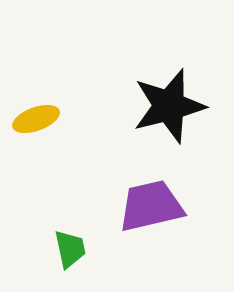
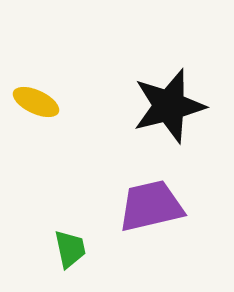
yellow ellipse: moved 17 px up; rotated 45 degrees clockwise
